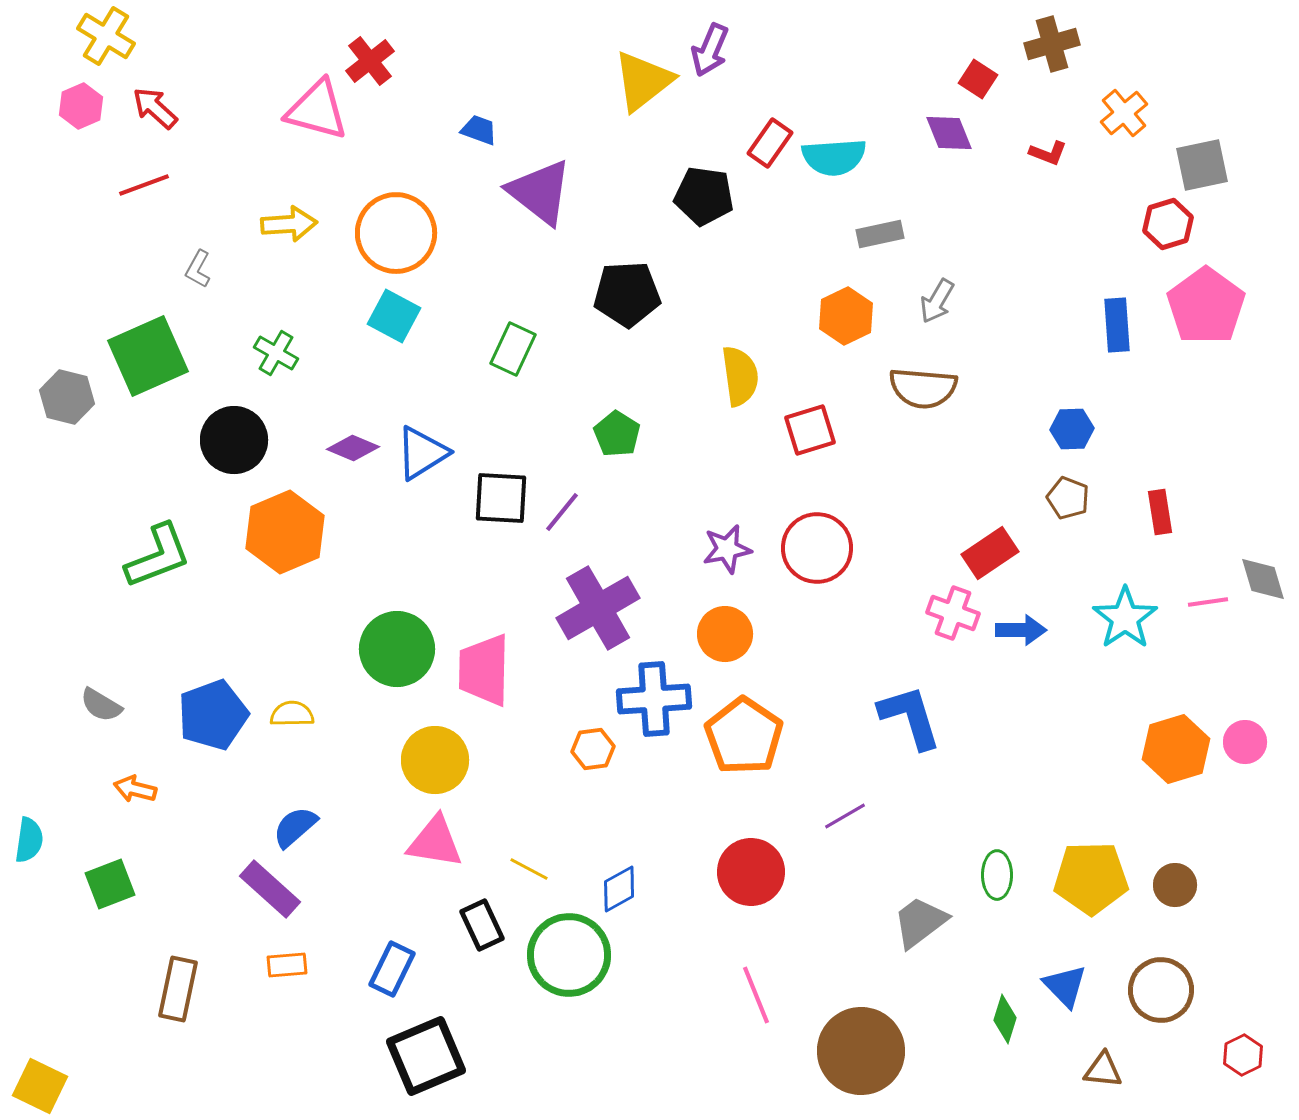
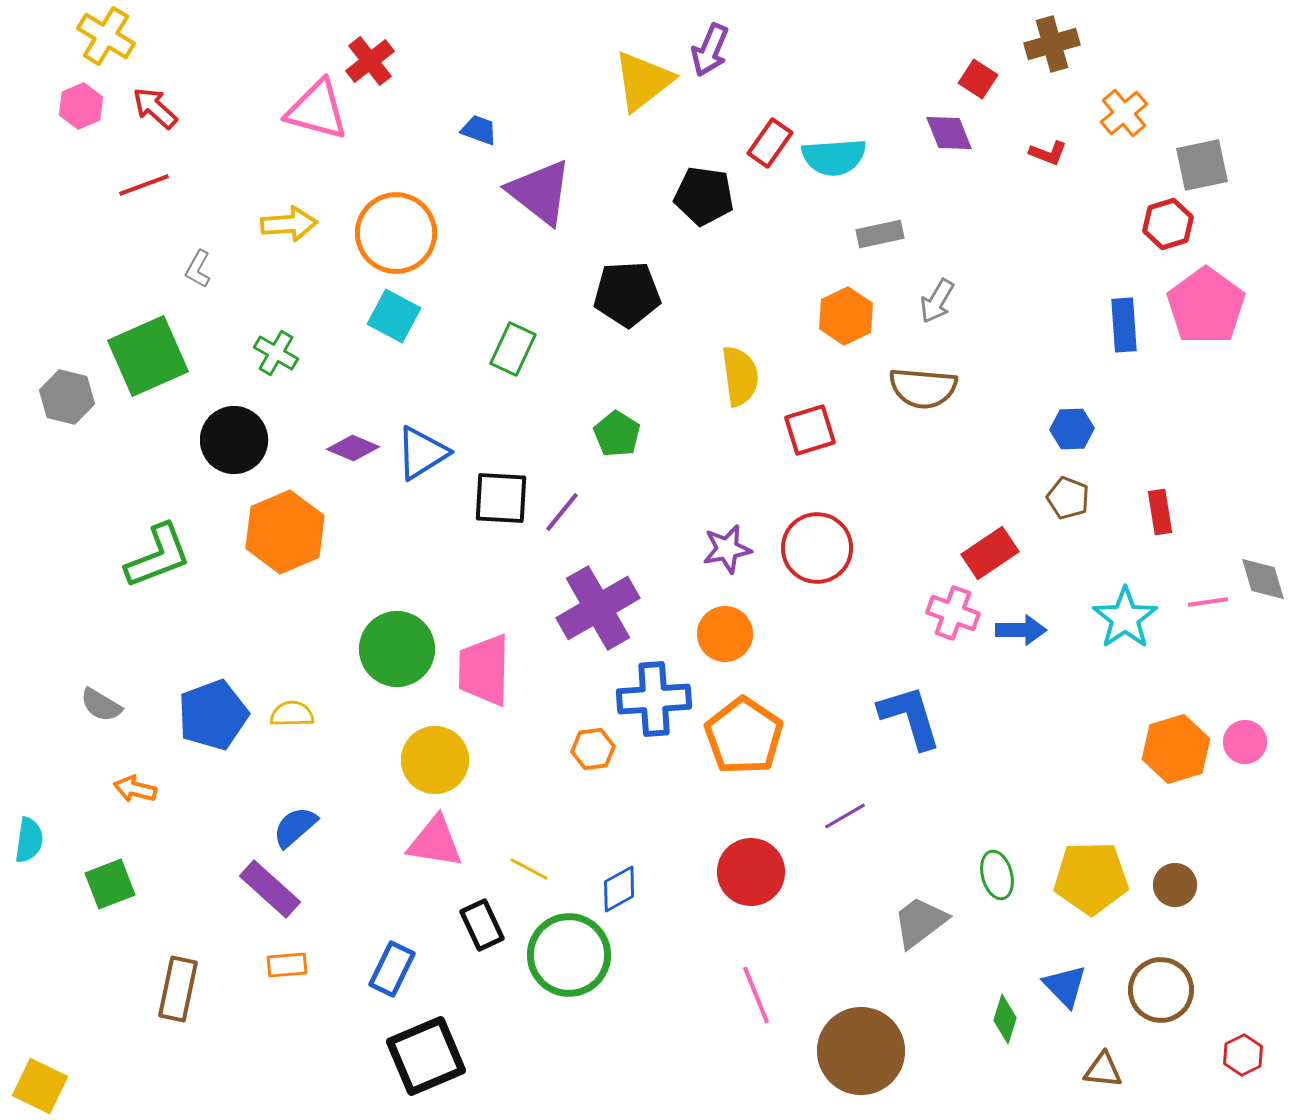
blue rectangle at (1117, 325): moved 7 px right
green ellipse at (997, 875): rotated 15 degrees counterclockwise
